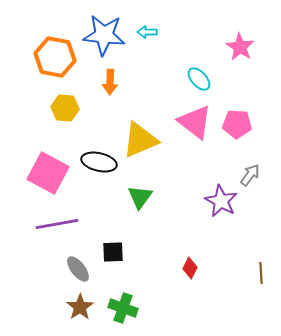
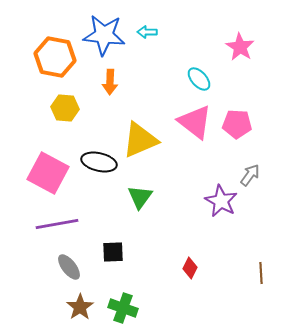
gray ellipse: moved 9 px left, 2 px up
